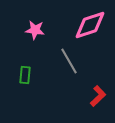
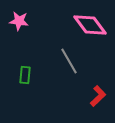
pink diamond: rotated 72 degrees clockwise
pink star: moved 16 px left, 9 px up
